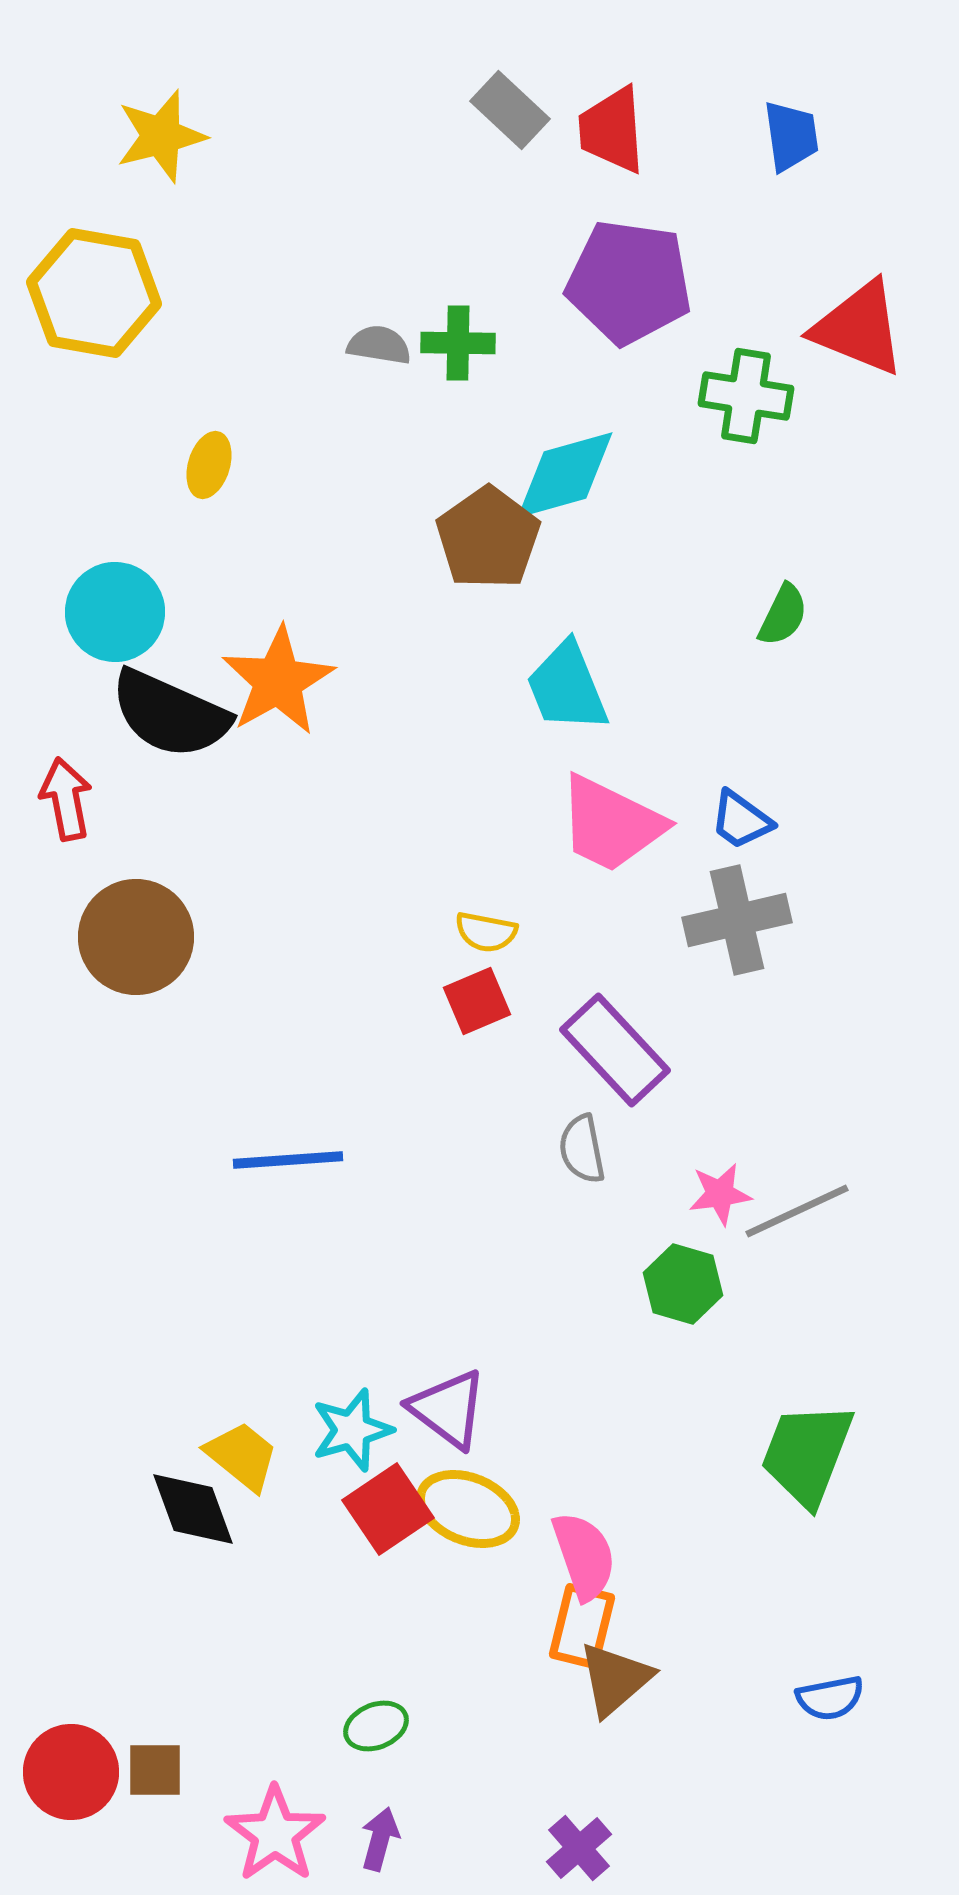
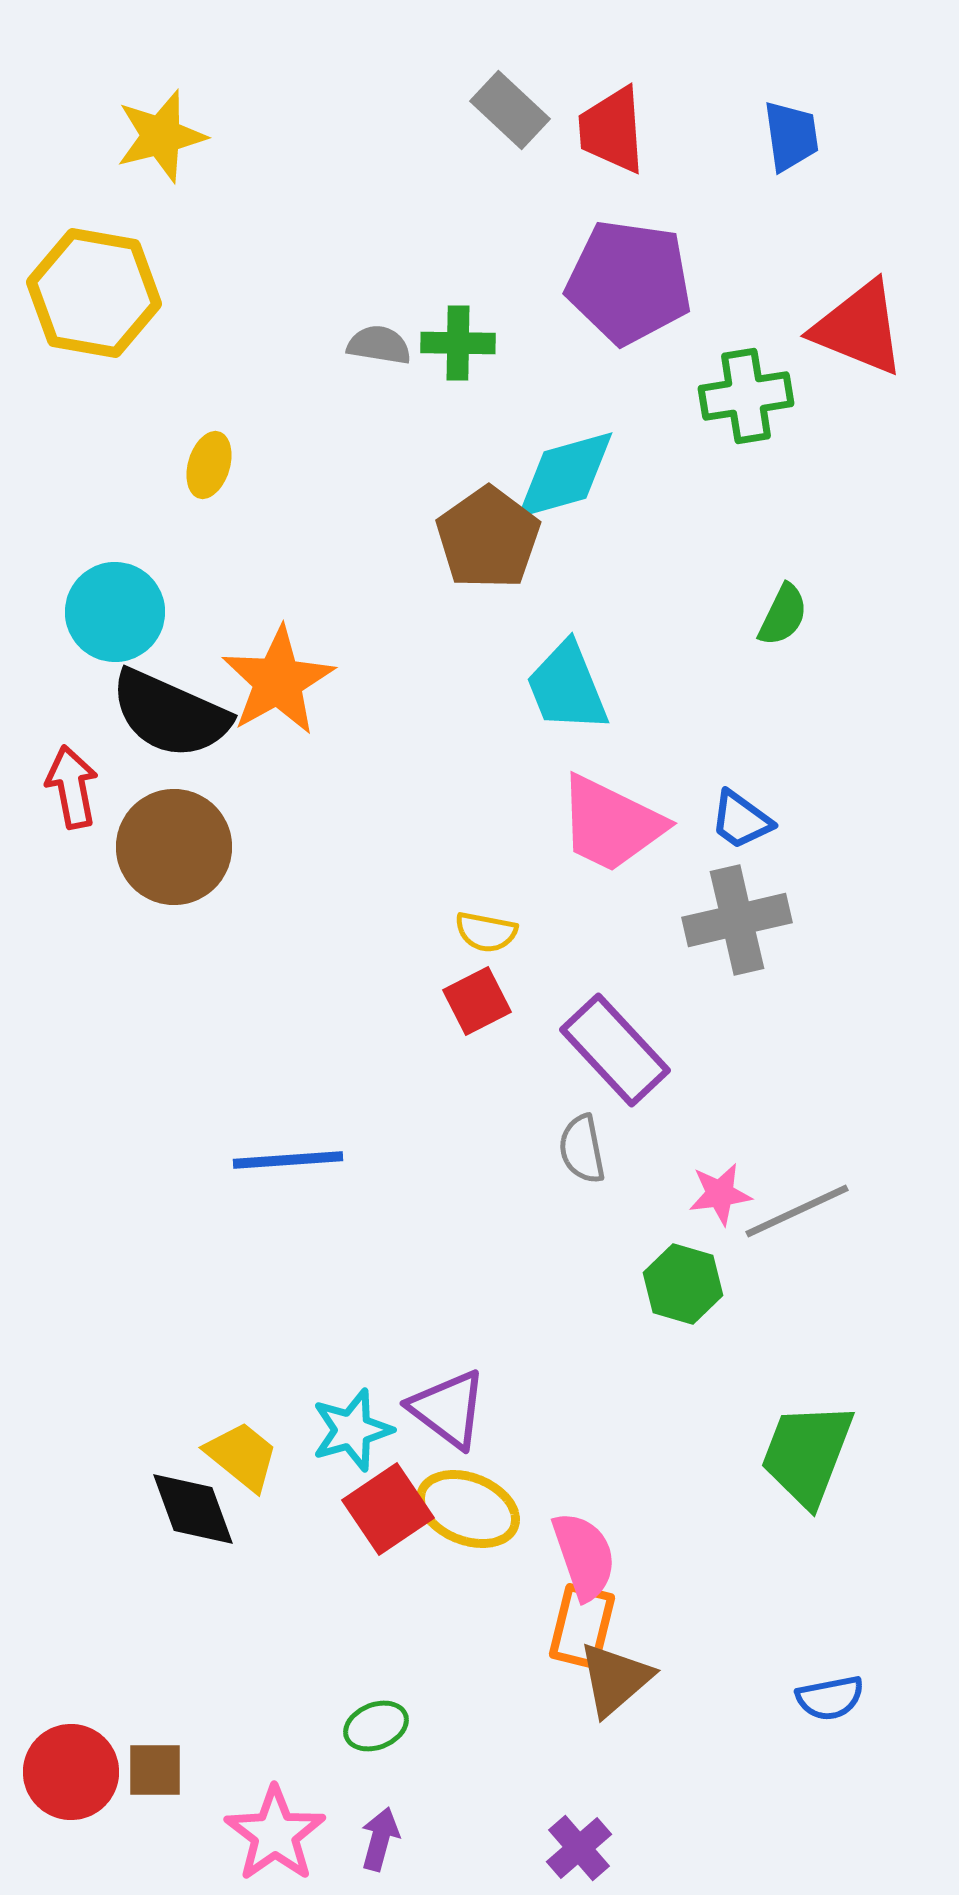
green cross at (746, 396): rotated 18 degrees counterclockwise
red arrow at (66, 799): moved 6 px right, 12 px up
brown circle at (136, 937): moved 38 px right, 90 px up
red square at (477, 1001): rotated 4 degrees counterclockwise
